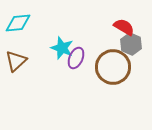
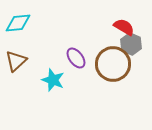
cyan star: moved 9 px left, 32 px down
purple ellipse: rotated 60 degrees counterclockwise
brown circle: moved 3 px up
